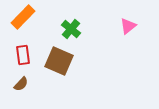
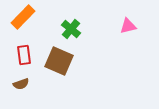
pink triangle: rotated 24 degrees clockwise
red rectangle: moved 1 px right
brown semicircle: rotated 28 degrees clockwise
